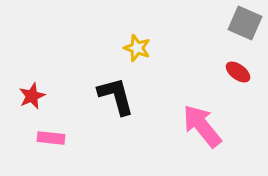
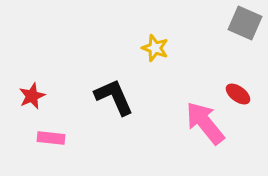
yellow star: moved 18 px right
red ellipse: moved 22 px down
black L-shape: moved 2 px left, 1 px down; rotated 9 degrees counterclockwise
pink arrow: moved 3 px right, 3 px up
